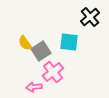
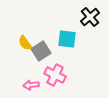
cyan square: moved 2 px left, 3 px up
pink cross: moved 2 px right, 3 px down; rotated 25 degrees counterclockwise
pink arrow: moved 3 px left, 2 px up
